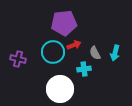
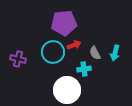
white circle: moved 7 px right, 1 px down
